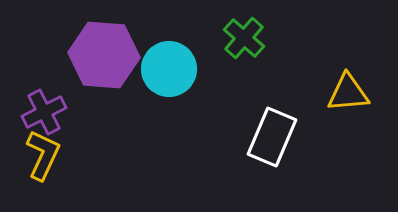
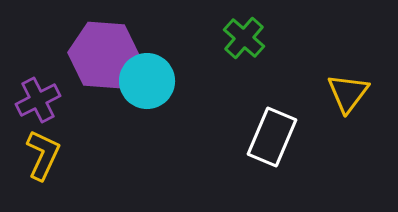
cyan circle: moved 22 px left, 12 px down
yellow triangle: rotated 48 degrees counterclockwise
purple cross: moved 6 px left, 12 px up
